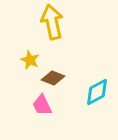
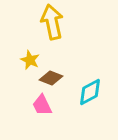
brown diamond: moved 2 px left
cyan diamond: moved 7 px left
